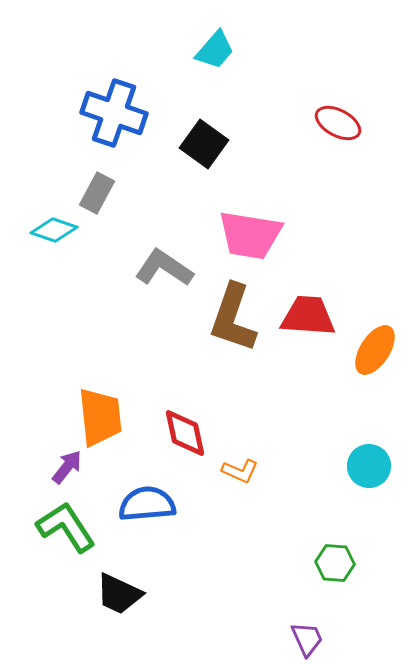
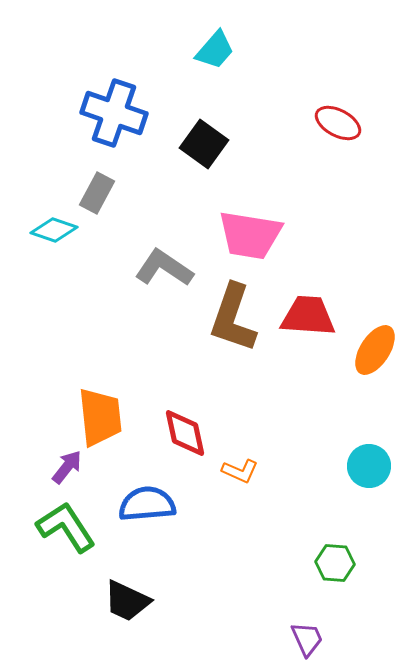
black trapezoid: moved 8 px right, 7 px down
